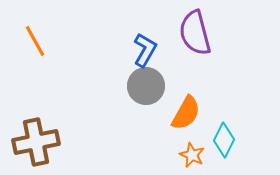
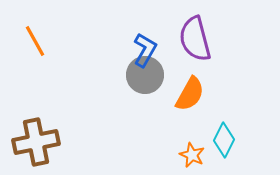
purple semicircle: moved 6 px down
gray circle: moved 1 px left, 11 px up
orange semicircle: moved 4 px right, 19 px up
